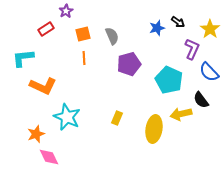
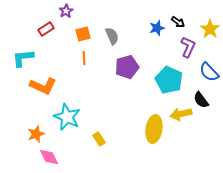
purple L-shape: moved 4 px left, 2 px up
purple pentagon: moved 2 px left, 3 px down
yellow rectangle: moved 18 px left, 21 px down; rotated 56 degrees counterclockwise
